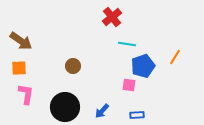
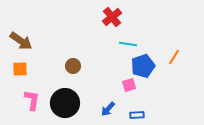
cyan line: moved 1 px right
orange line: moved 1 px left
orange square: moved 1 px right, 1 px down
pink square: rotated 24 degrees counterclockwise
pink L-shape: moved 6 px right, 6 px down
black circle: moved 4 px up
blue arrow: moved 6 px right, 2 px up
